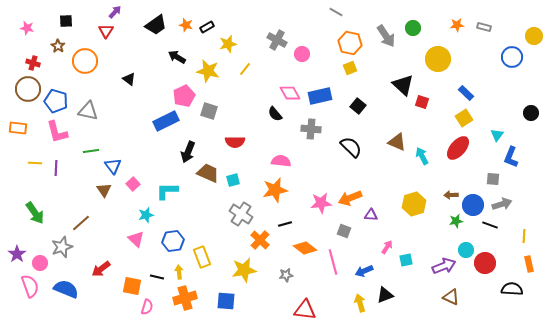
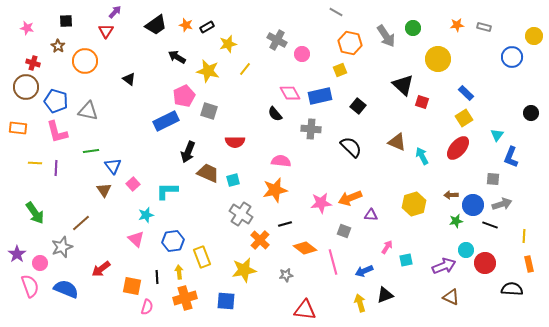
yellow square at (350, 68): moved 10 px left, 2 px down
brown circle at (28, 89): moved 2 px left, 2 px up
black line at (157, 277): rotated 72 degrees clockwise
